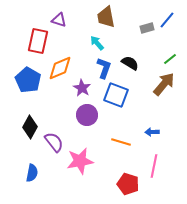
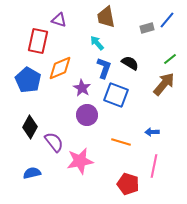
blue semicircle: rotated 114 degrees counterclockwise
